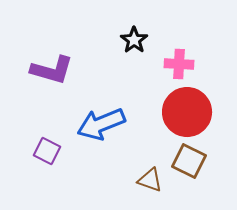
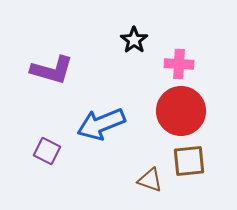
red circle: moved 6 px left, 1 px up
brown square: rotated 32 degrees counterclockwise
